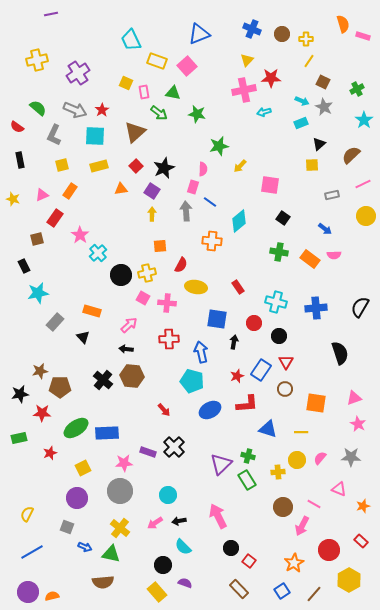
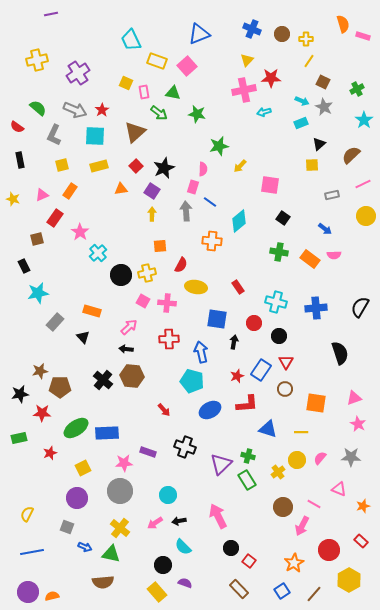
pink star at (80, 235): moved 3 px up
pink square at (143, 298): moved 3 px down
pink arrow at (129, 325): moved 2 px down
black cross at (174, 447): moved 11 px right; rotated 25 degrees counterclockwise
yellow cross at (278, 472): rotated 32 degrees counterclockwise
blue line at (32, 552): rotated 20 degrees clockwise
